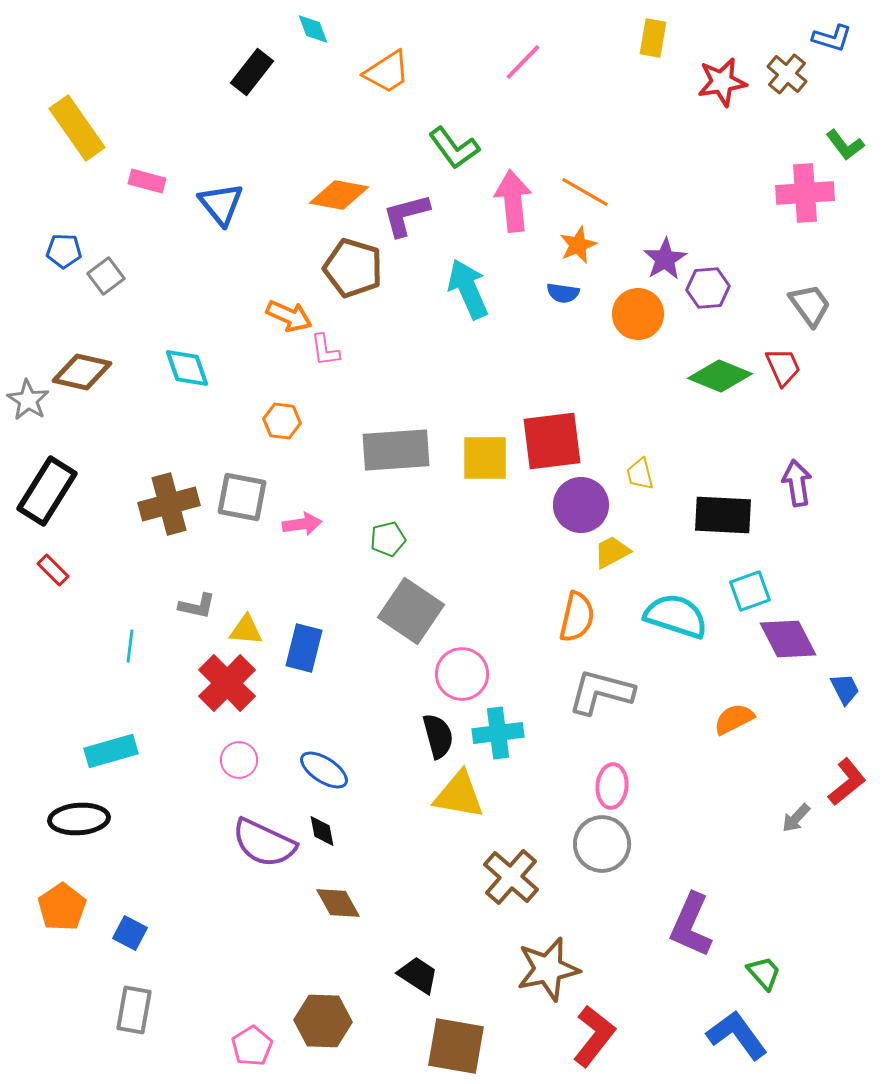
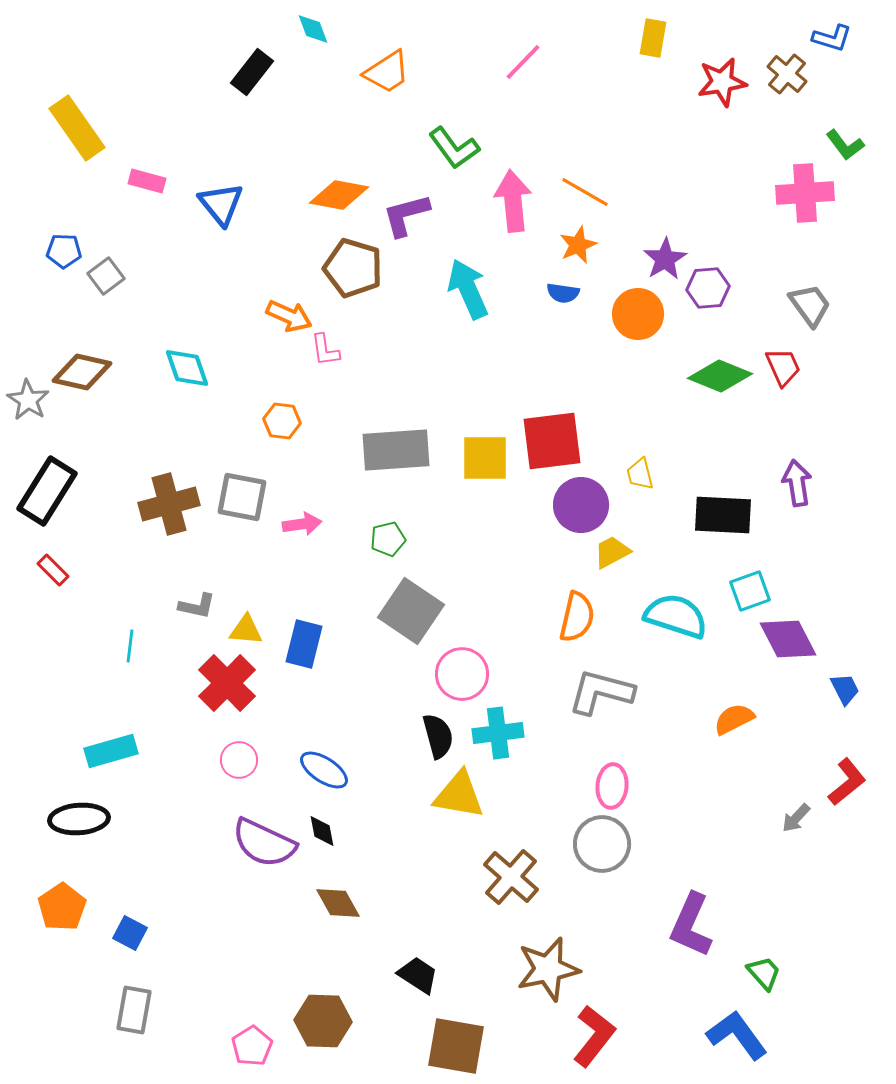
blue rectangle at (304, 648): moved 4 px up
